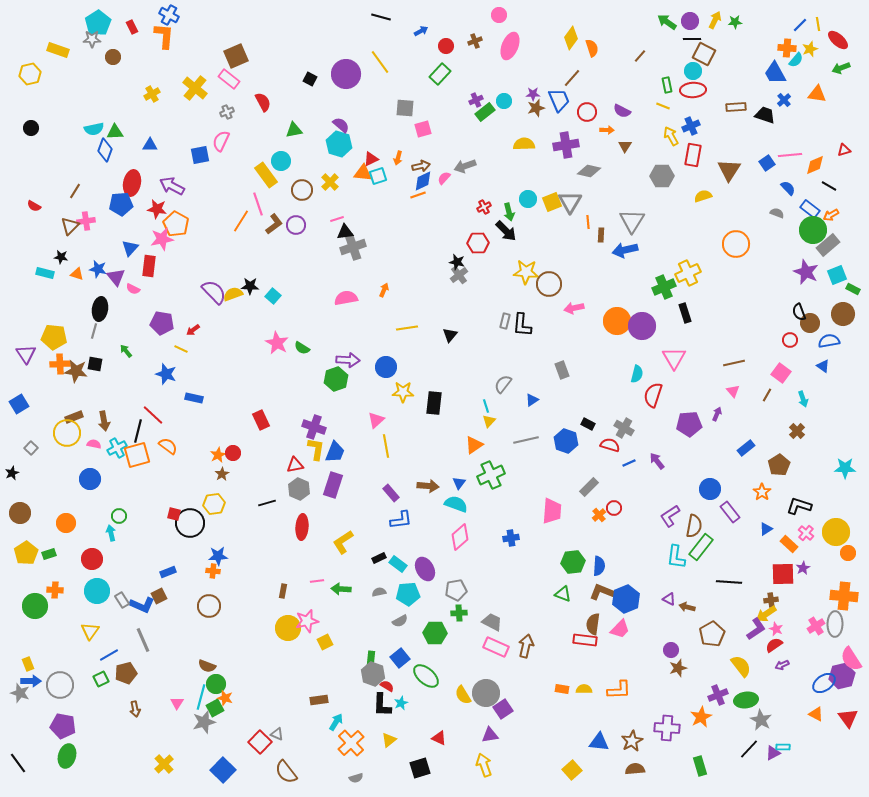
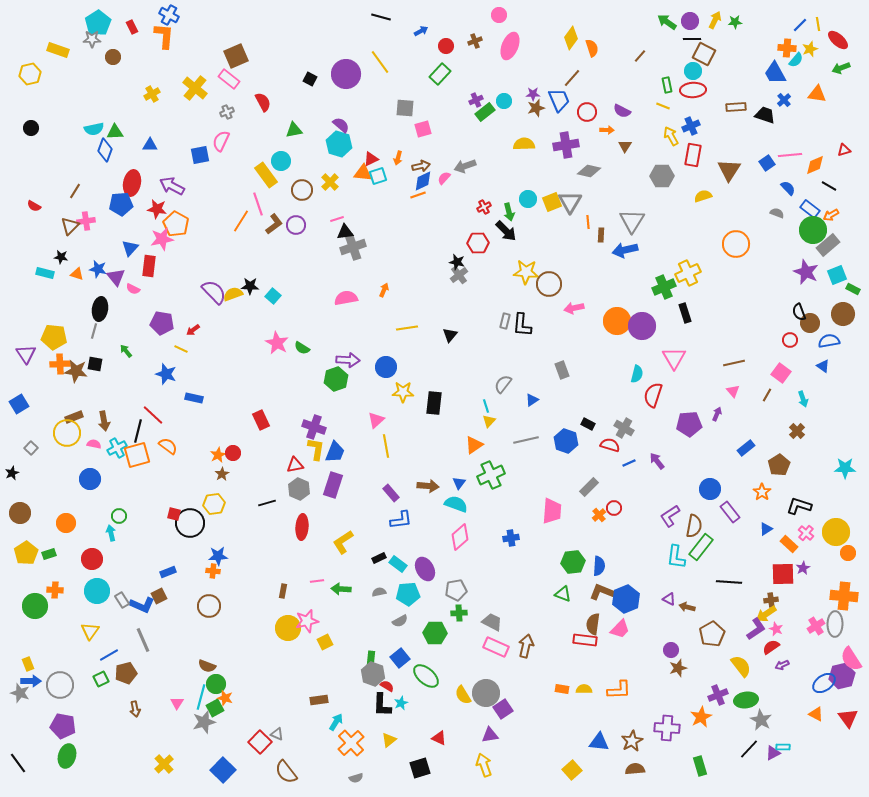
red semicircle at (774, 645): moved 3 px left, 2 px down
